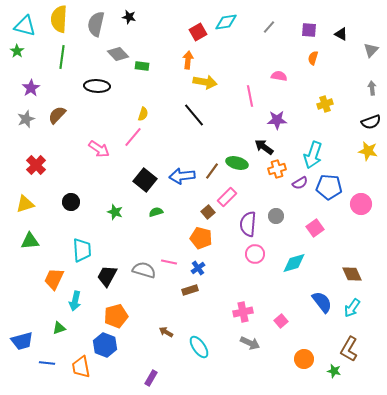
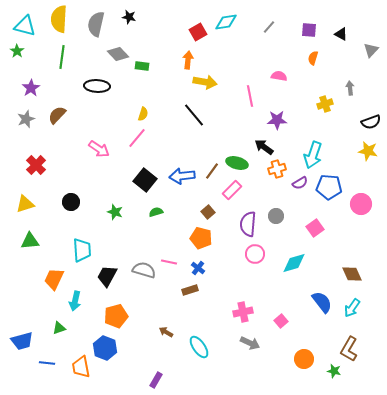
gray arrow at (372, 88): moved 22 px left
pink line at (133, 137): moved 4 px right, 1 px down
pink rectangle at (227, 197): moved 5 px right, 7 px up
blue cross at (198, 268): rotated 16 degrees counterclockwise
blue hexagon at (105, 345): moved 3 px down
purple rectangle at (151, 378): moved 5 px right, 2 px down
